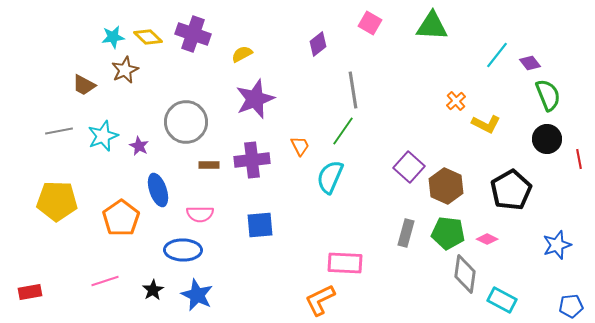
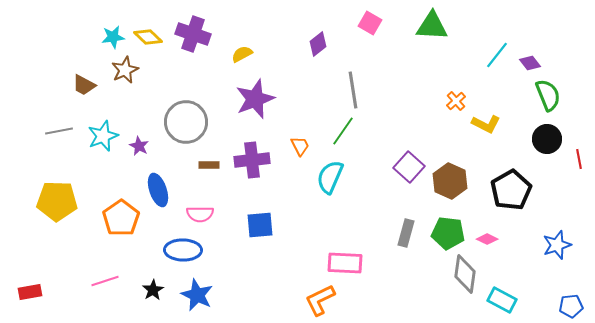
brown hexagon at (446, 186): moved 4 px right, 5 px up
